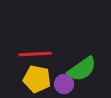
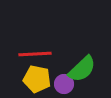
green semicircle: rotated 8 degrees counterclockwise
